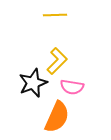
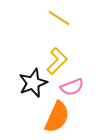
yellow line: moved 4 px right, 3 px down; rotated 35 degrees clockwise
pink semicircle: rotated 30 degrees counterclockwise
